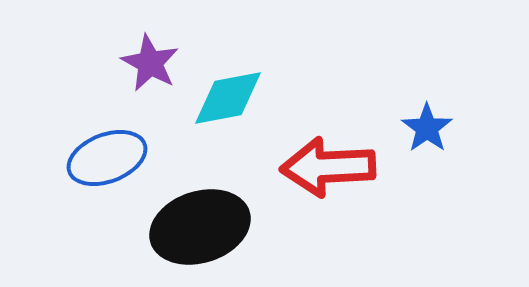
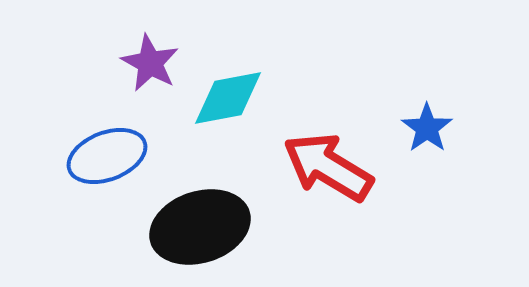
blue ellipse: moved 2 px up
red arrow: rotated 34 degrees clockwise
